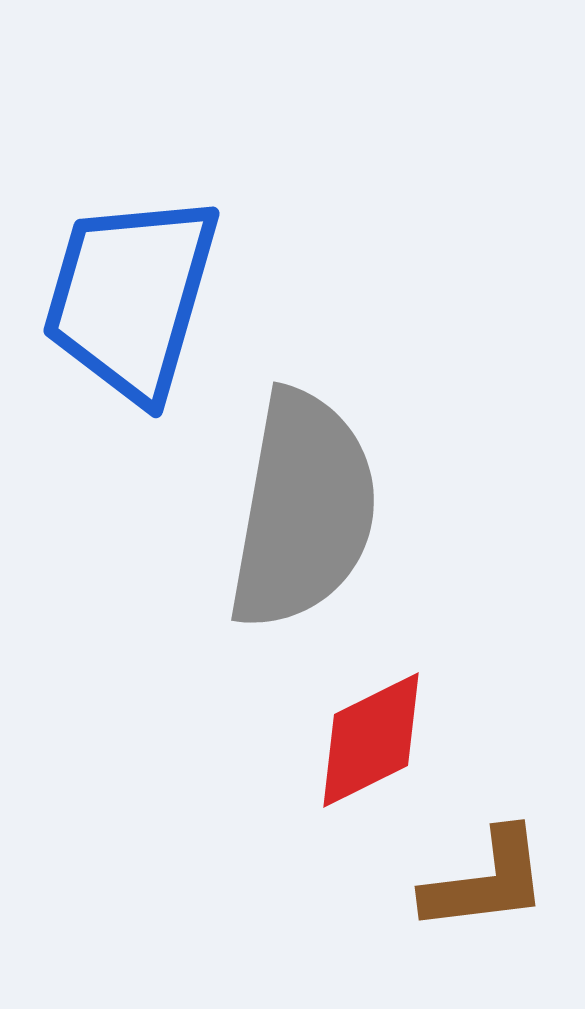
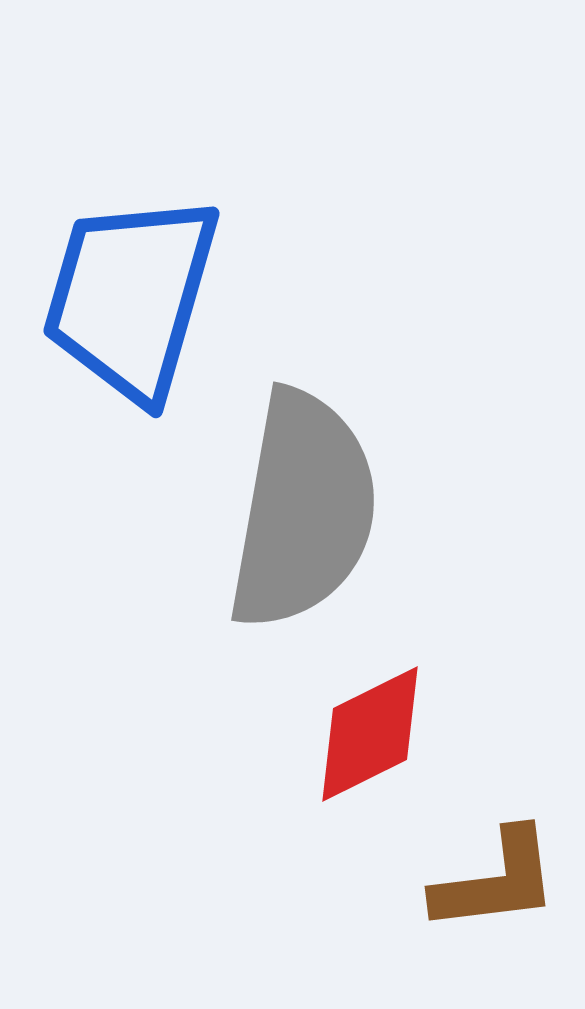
red diamond: moved 1 px left, 6 px up
brown L-shape: moved 10 px right
